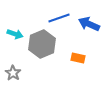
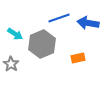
blue arrow: moved 1 px left, 1 px up; rotated 15 degrees counterclockwise
cyan arrow: rotated 14 degrees clockwise
orange rectangle: rotated 24 degrees counterclockwise
gray star: moved 2 px left, 9 px up
